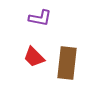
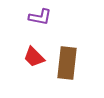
purple L-shape: moved 1 px up
